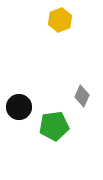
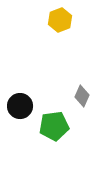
black circle: moved 1 px right, 1 px up
